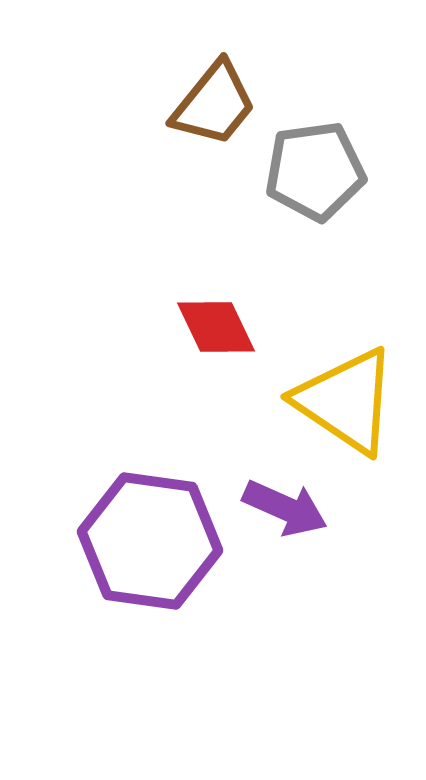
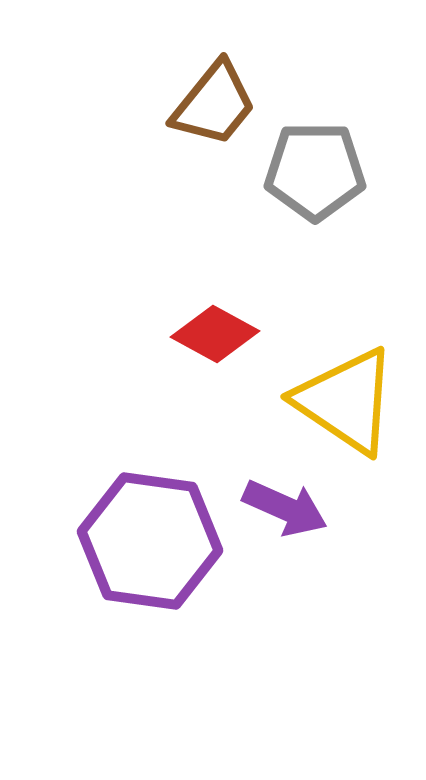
gray pentagon: rotated 8 degrees clockwise
red diamond: moved 1 px left, 7 px down; rotated 36 degrees counterclockwise
